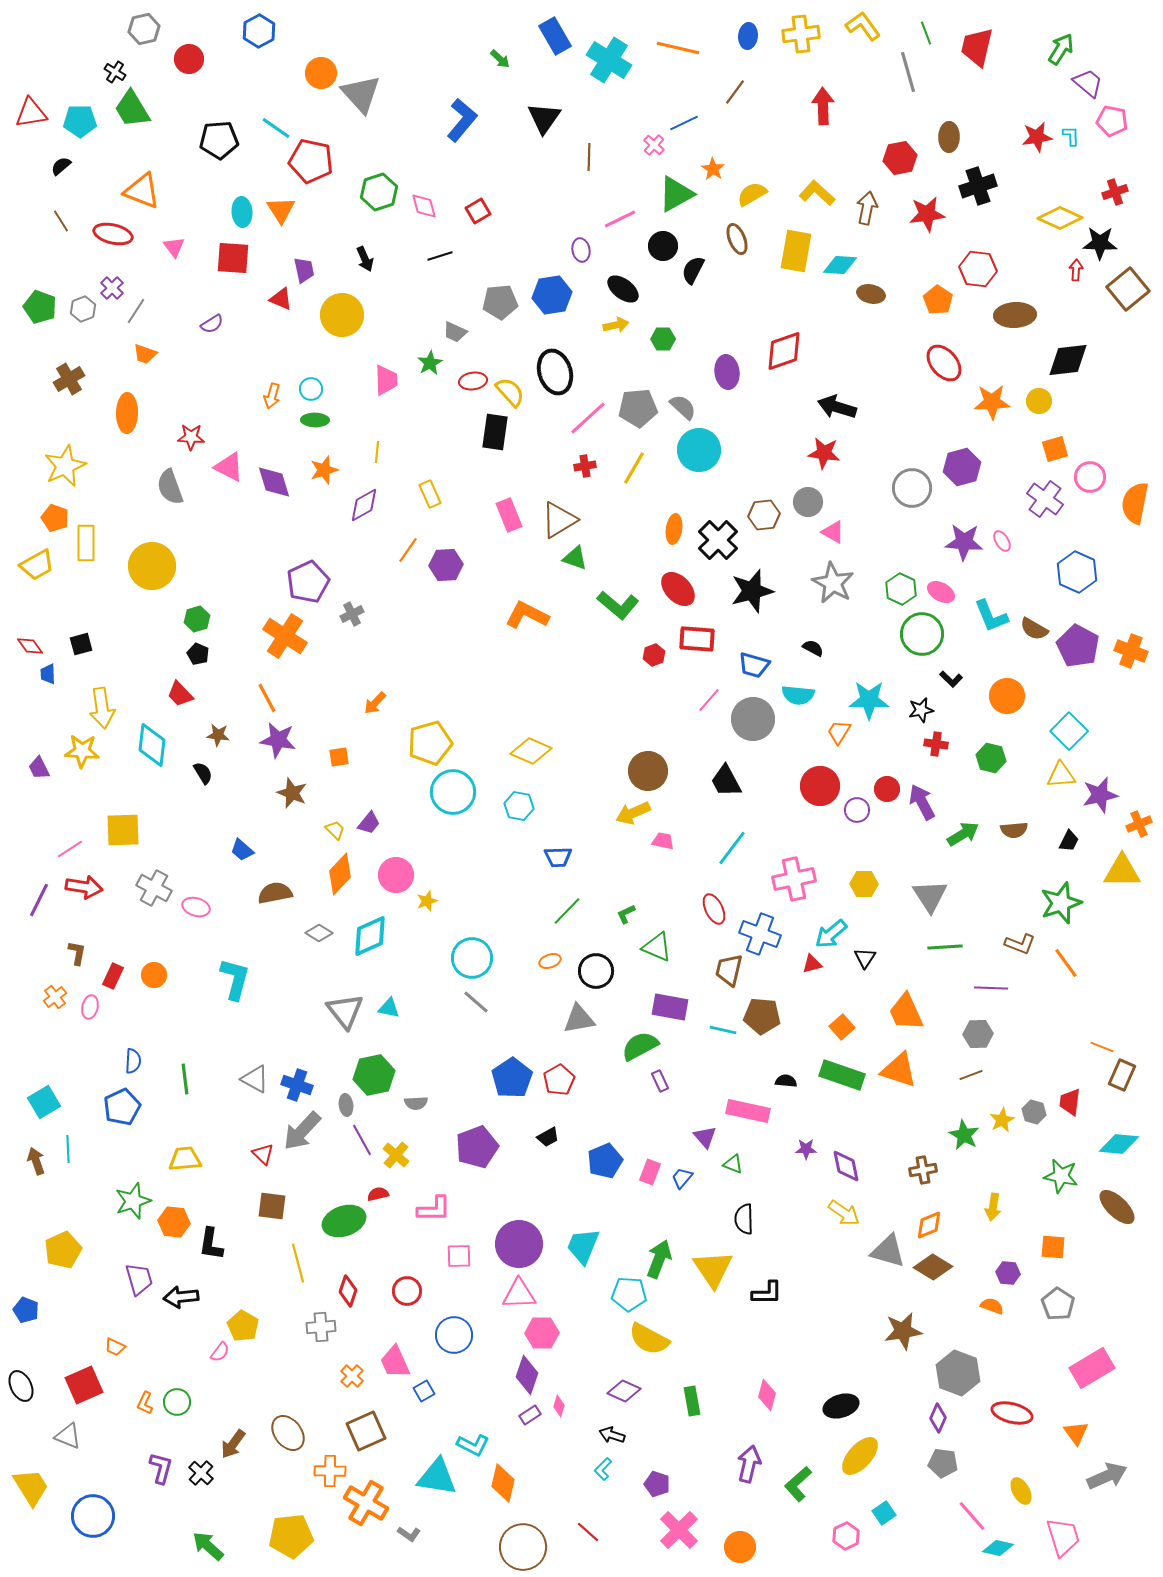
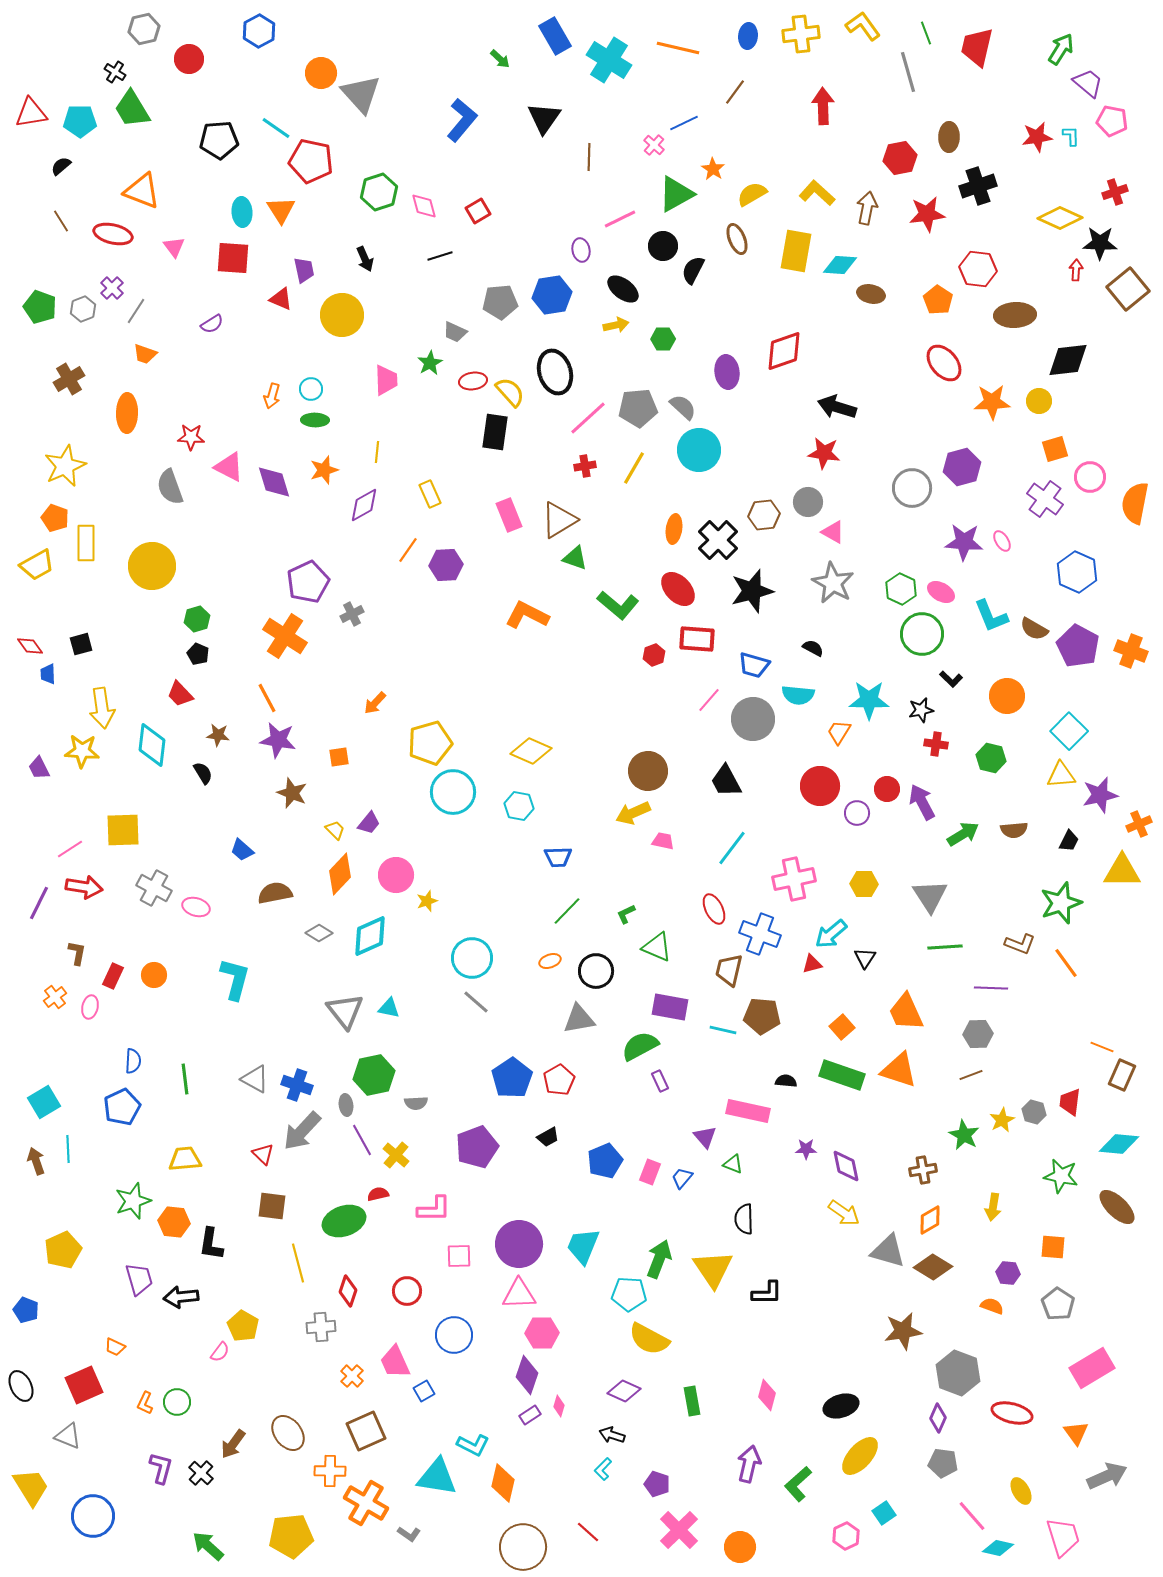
purple circle at (857, 810): moved 3 px down
purple line at (39, 900): moved 3 px down
orange diamond at (929, 1225): moved 1 px right, 5 px up; rotated 8 degrees counterclockwise
